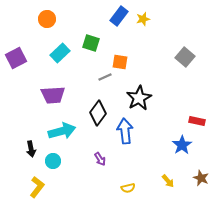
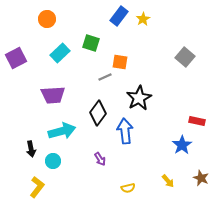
yellow star: rotated 16 degrees counterclockwise
